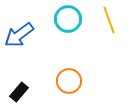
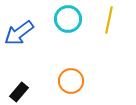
yellow line: rotated 32 degrees clockwise
blue arrow: moved 2 px up
orange circle: moved 2 px right
